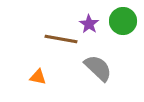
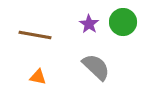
green circle: moved 1 px down
brown line: moved 26 px left, 4 px up
gray semicircle: moved 2 px left, 1 px up
